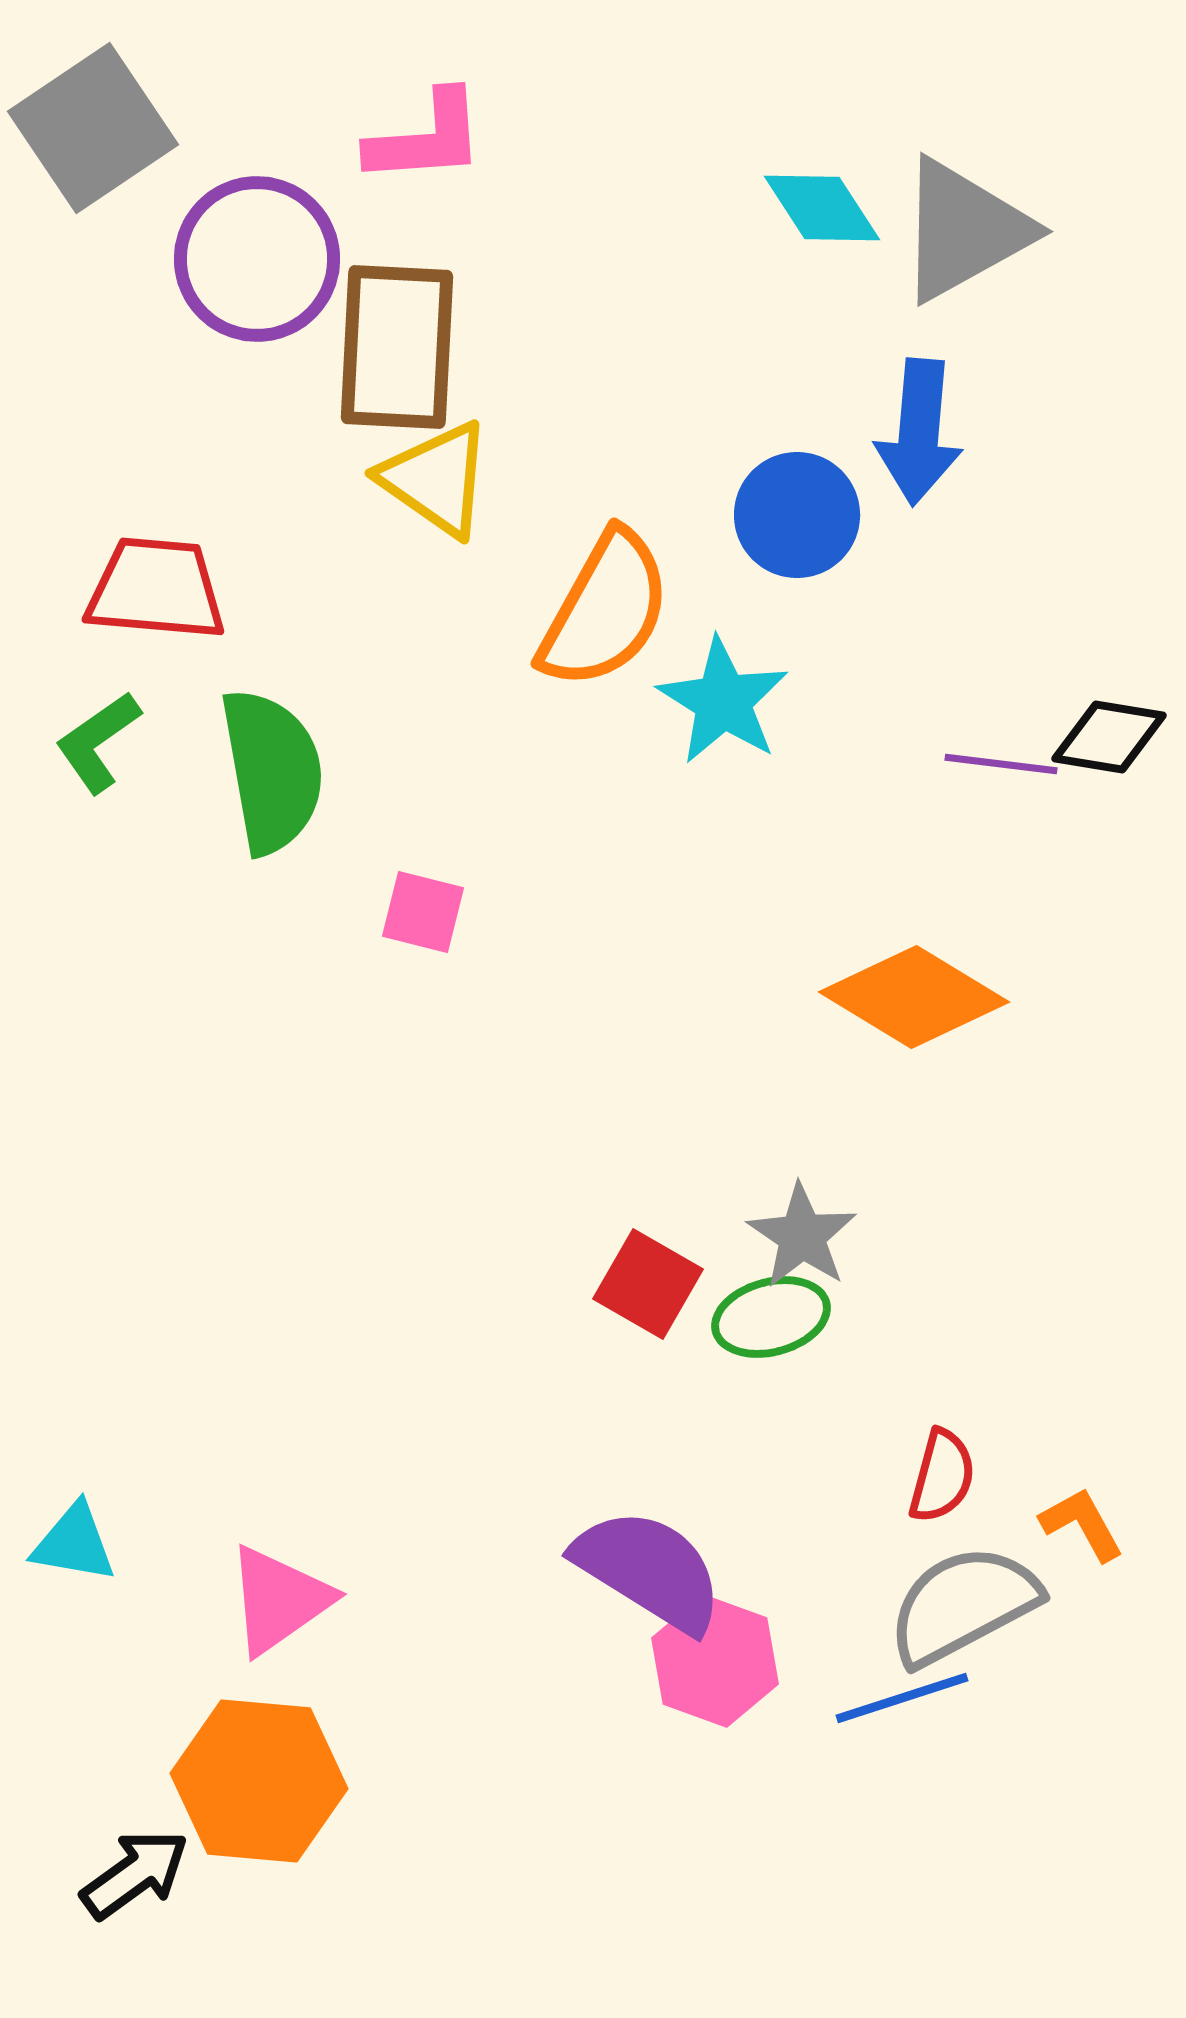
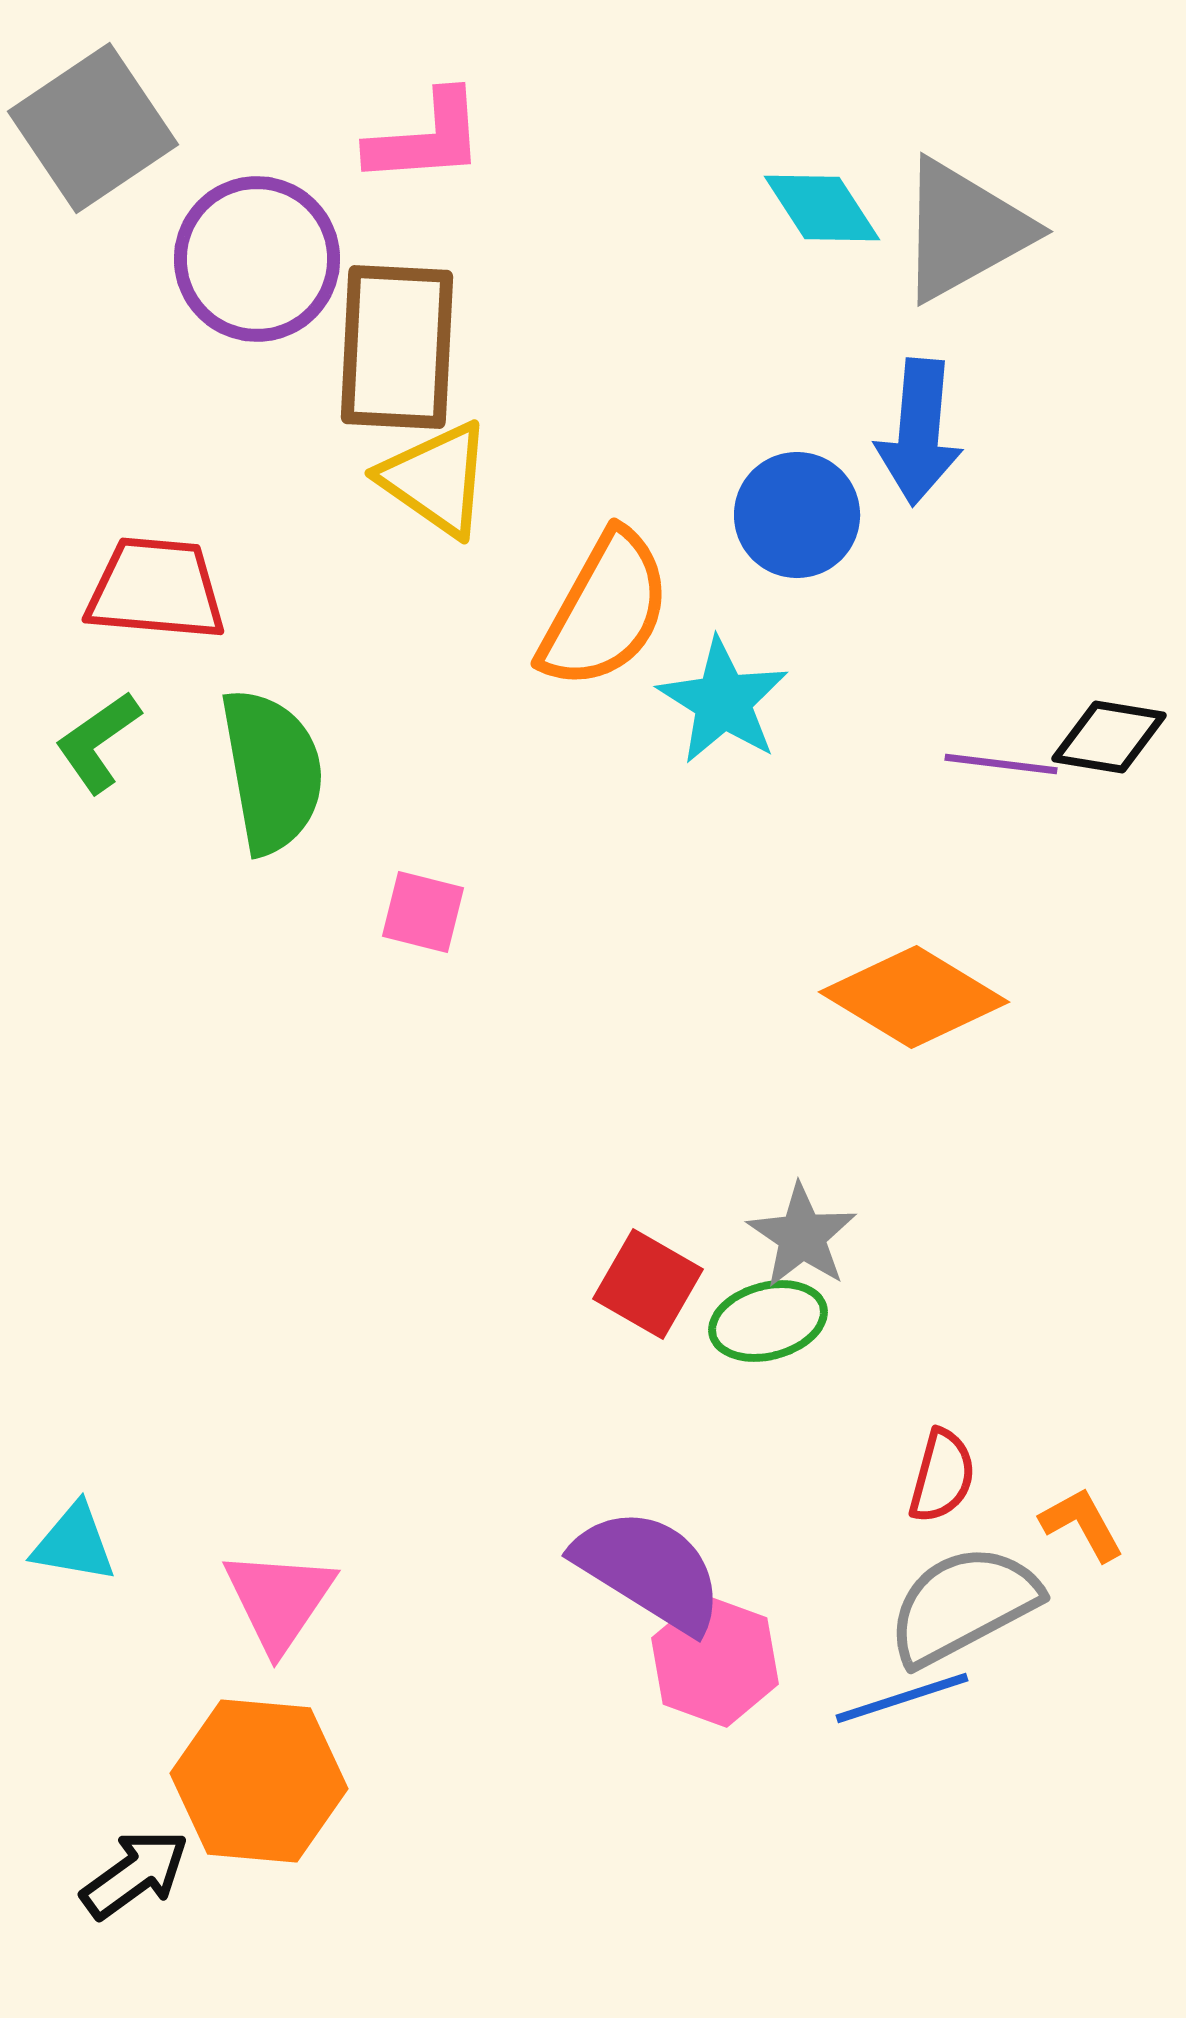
green ellipse: moved 3 px left, 4 px down
pink triangle: rotated 21 degrees counterclockwise
